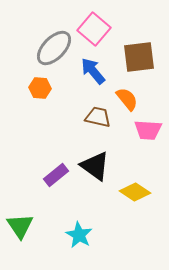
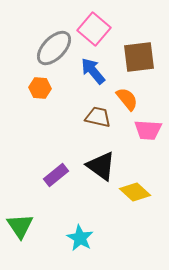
black triangle: moved 6 px right
yellow diamond: rotated 8 degrees clockwise
cyan star: moved 1 px right, 3 px down
